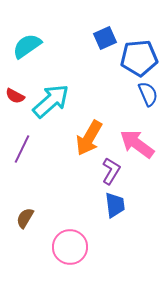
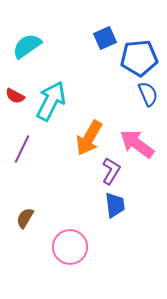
cyan arrow: rotated 21 degrees counterclockwise
